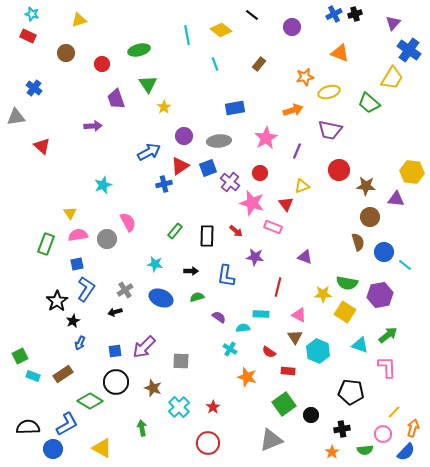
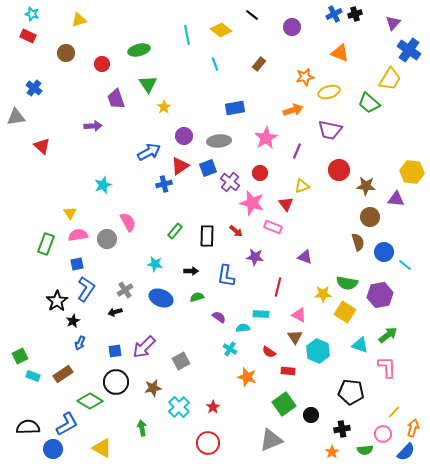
yellow trapezoid at (392, 78): moved 2 px left, 1 px down
gray square at (181, 361): rotated 30 degrees counterclockwise
brown star at (153, 388): rotated 30 degrees counterclockwise
